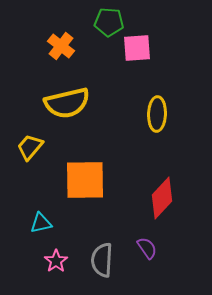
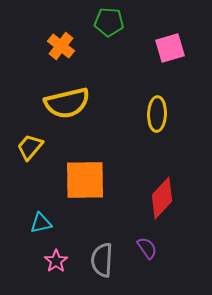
pink square: moved 33 px right; rotated 12 degrees counterclockwise
